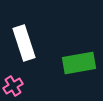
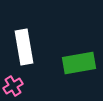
white rectangle: moved 4 px down; rotated 8 degrees clockwise
